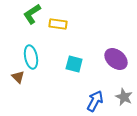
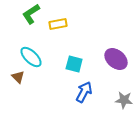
green L-shape: moved 1 px left
yellow rectangle: rotated 18 degrees counterclockwise
cyan ellipse: rotated 35 degrees counterclockwise
gray star: moved 3 px down; rotated 18 degrees counterclockwise
blue arrow: moved 11 px left, 9 px up
